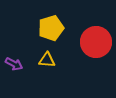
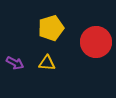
yellow triangle: moved 3 px down
purple arrow: moved 1 px right, 1 px up
